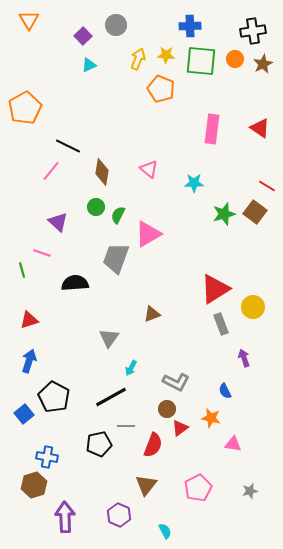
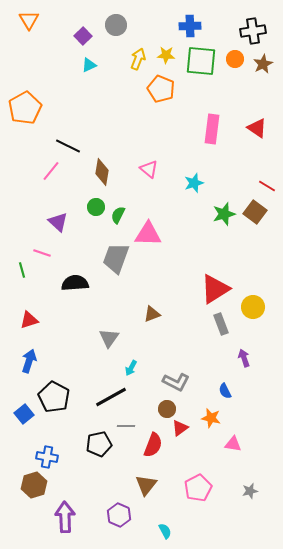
red triangle at (260, 128): moved 3 px left
cyan star at (194, 183): rotated 18 degrees counterclockwise
pink triangle at (148, 234): rotated 32 degrees clockwise
